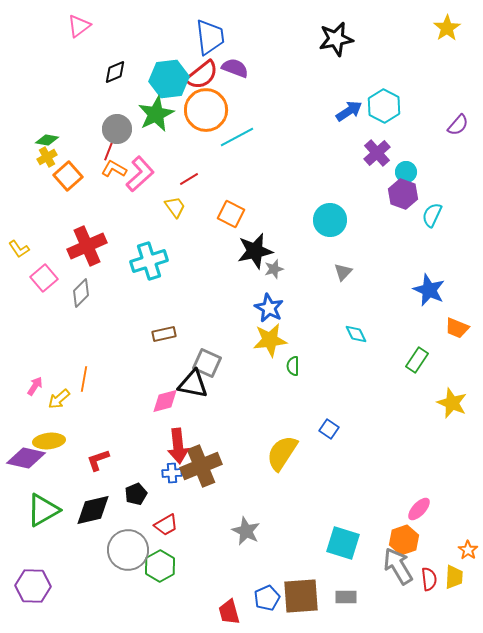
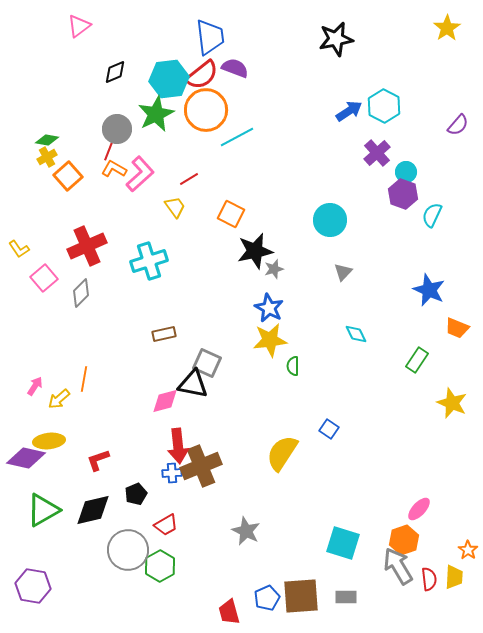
purple hexagon at (33, 586): rotated 8 degrees clockwise
